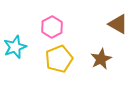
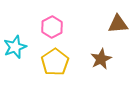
brown triangle: rotated 35 degrees counterclockwise
yellow pentagon: moved 4 px left, 3 px down; rotated 12 degrees counterclockwise
